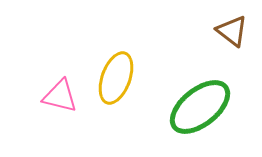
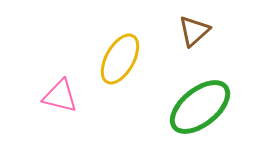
brown triangle: moved 38 px left; rotated 40 degrees clockwise
yellow ellipse: moved 4 px right, 19 px up; rotated 9 degrees clockwise
